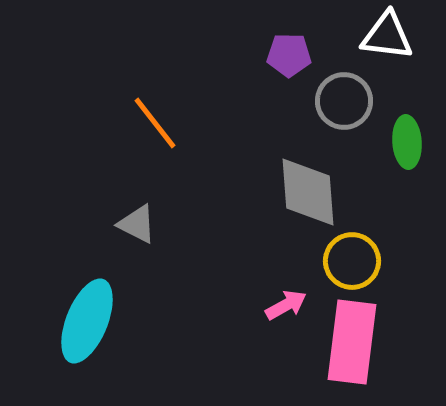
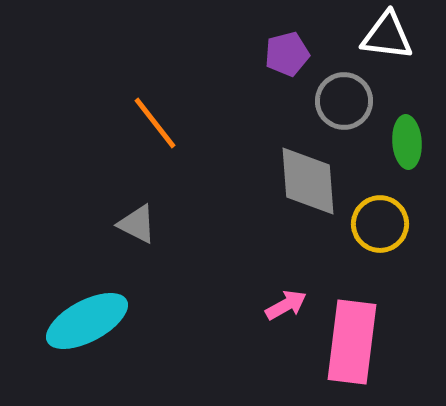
purple pentagon: moved 2 px left, 1 px up; rotated 15 degrees counterclockwise
gray diamond: moved 11 px up
yellow circle: moved 28 px right, 37 px up
cyan ellipse: rotated 40 degrees clockwise
